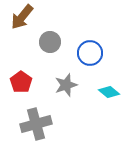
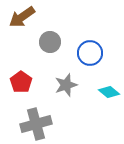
brown arrow: rotated 16 degrees clockwise
